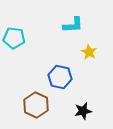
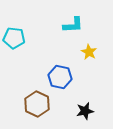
brown hexagon: moved 1 px right, 1 px up
black star: moved 2 px right
